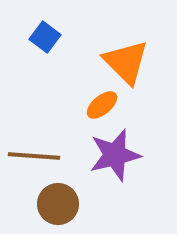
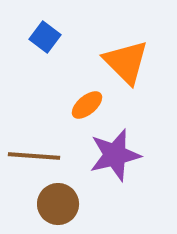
orange ellipse: moved 15 px left
